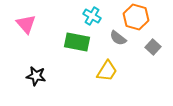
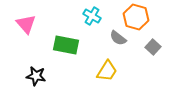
green rectangle: moved 11 px left, 3 px down
